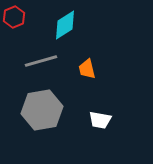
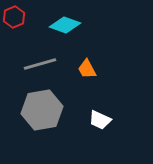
cyan diamond: rotated 52 degrees clockwise
gray line: moved 1 px left, 3 px down
orange trapezoid: rotated 15 degrees counterclockwise
white trapezoid: rotated 15 degrees clockwise
